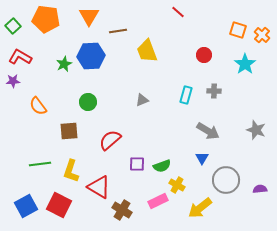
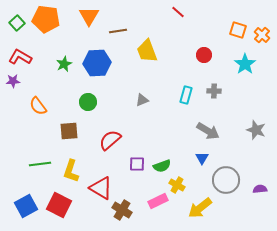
green square: moved 4 px right, 3 px up
blue hexagon: moved 6 px right, 7 px down
red triangle: moved 2 px right, 1 px down
